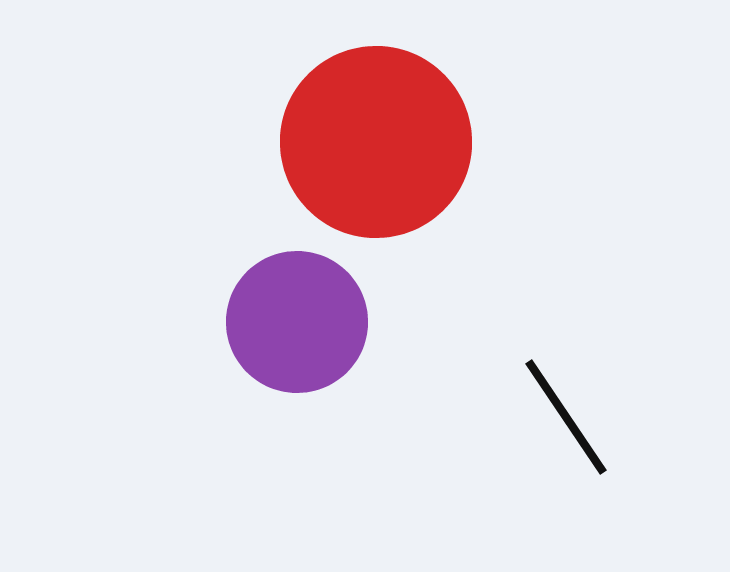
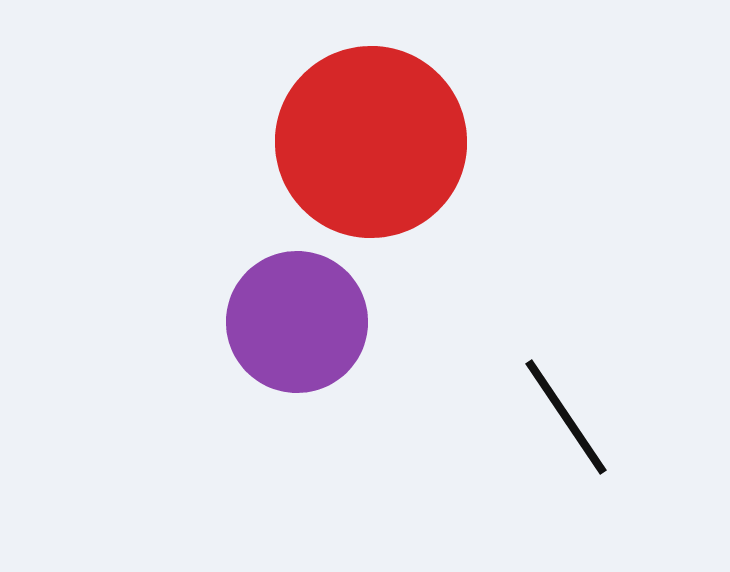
red circle: moved 5 px left
